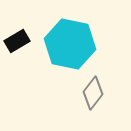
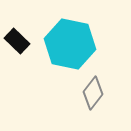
black rectangle: rotated 75 degrees clockwise
